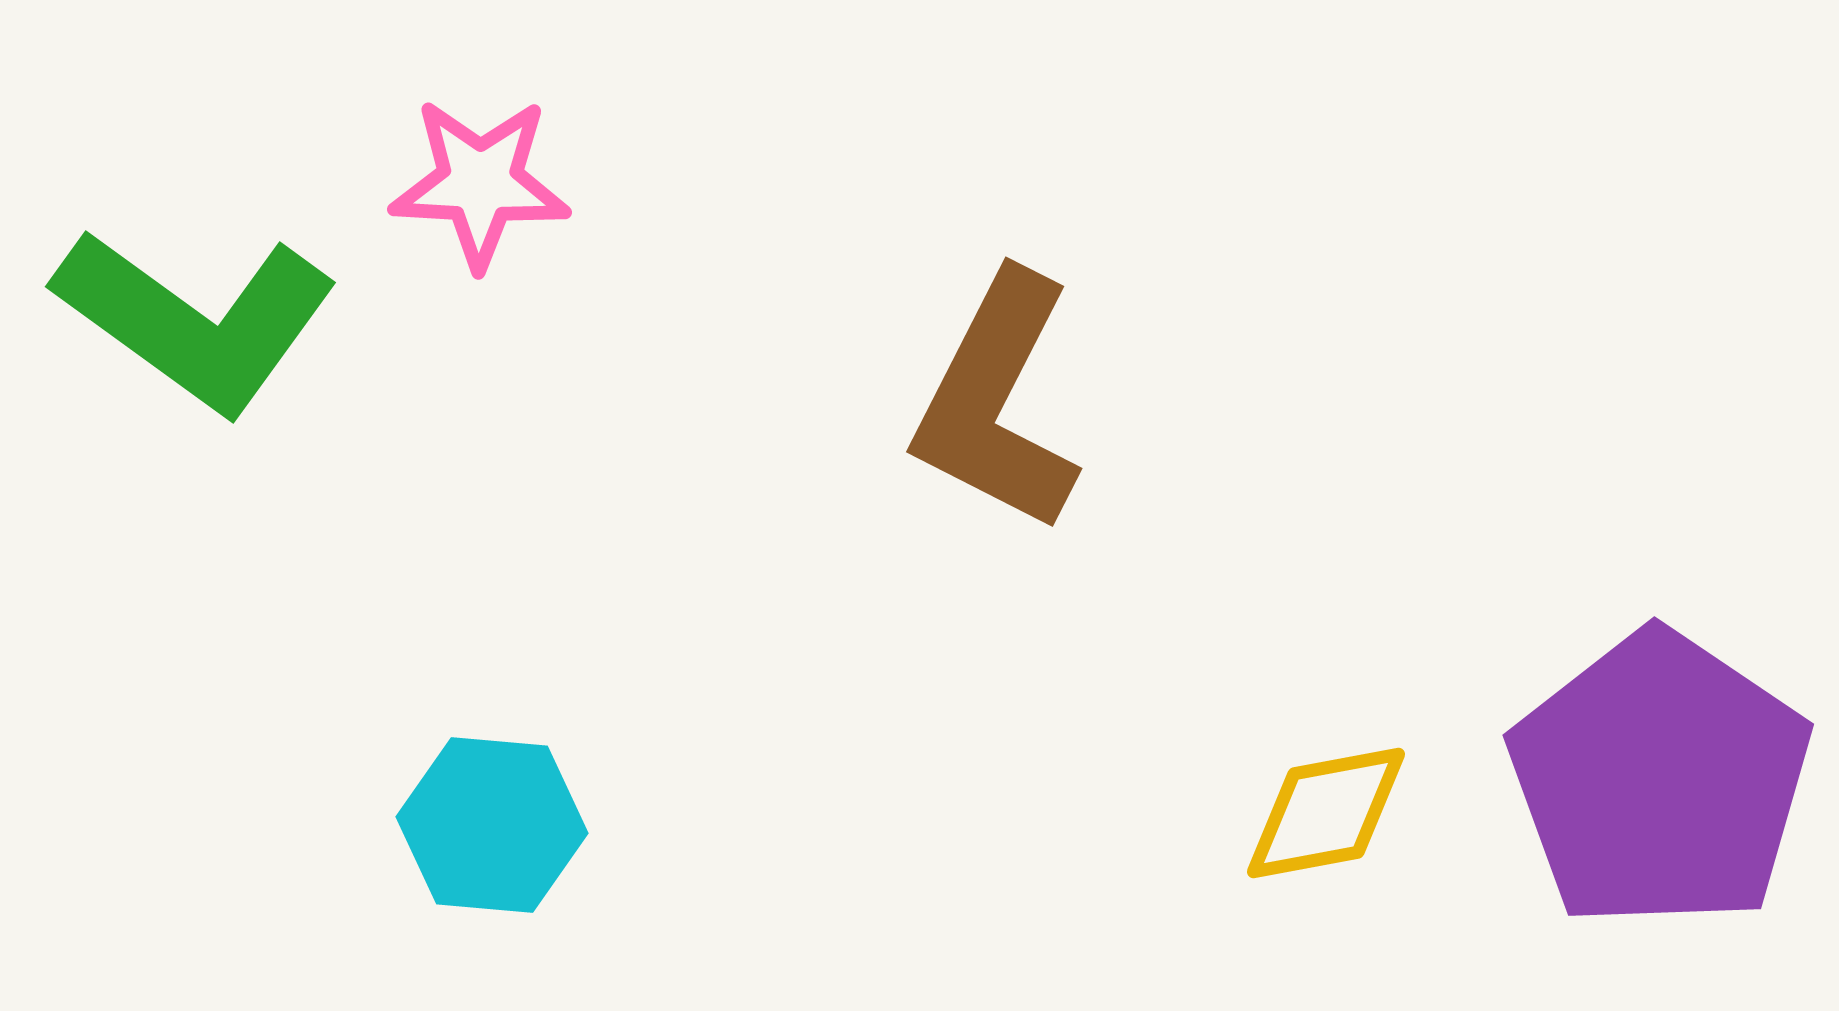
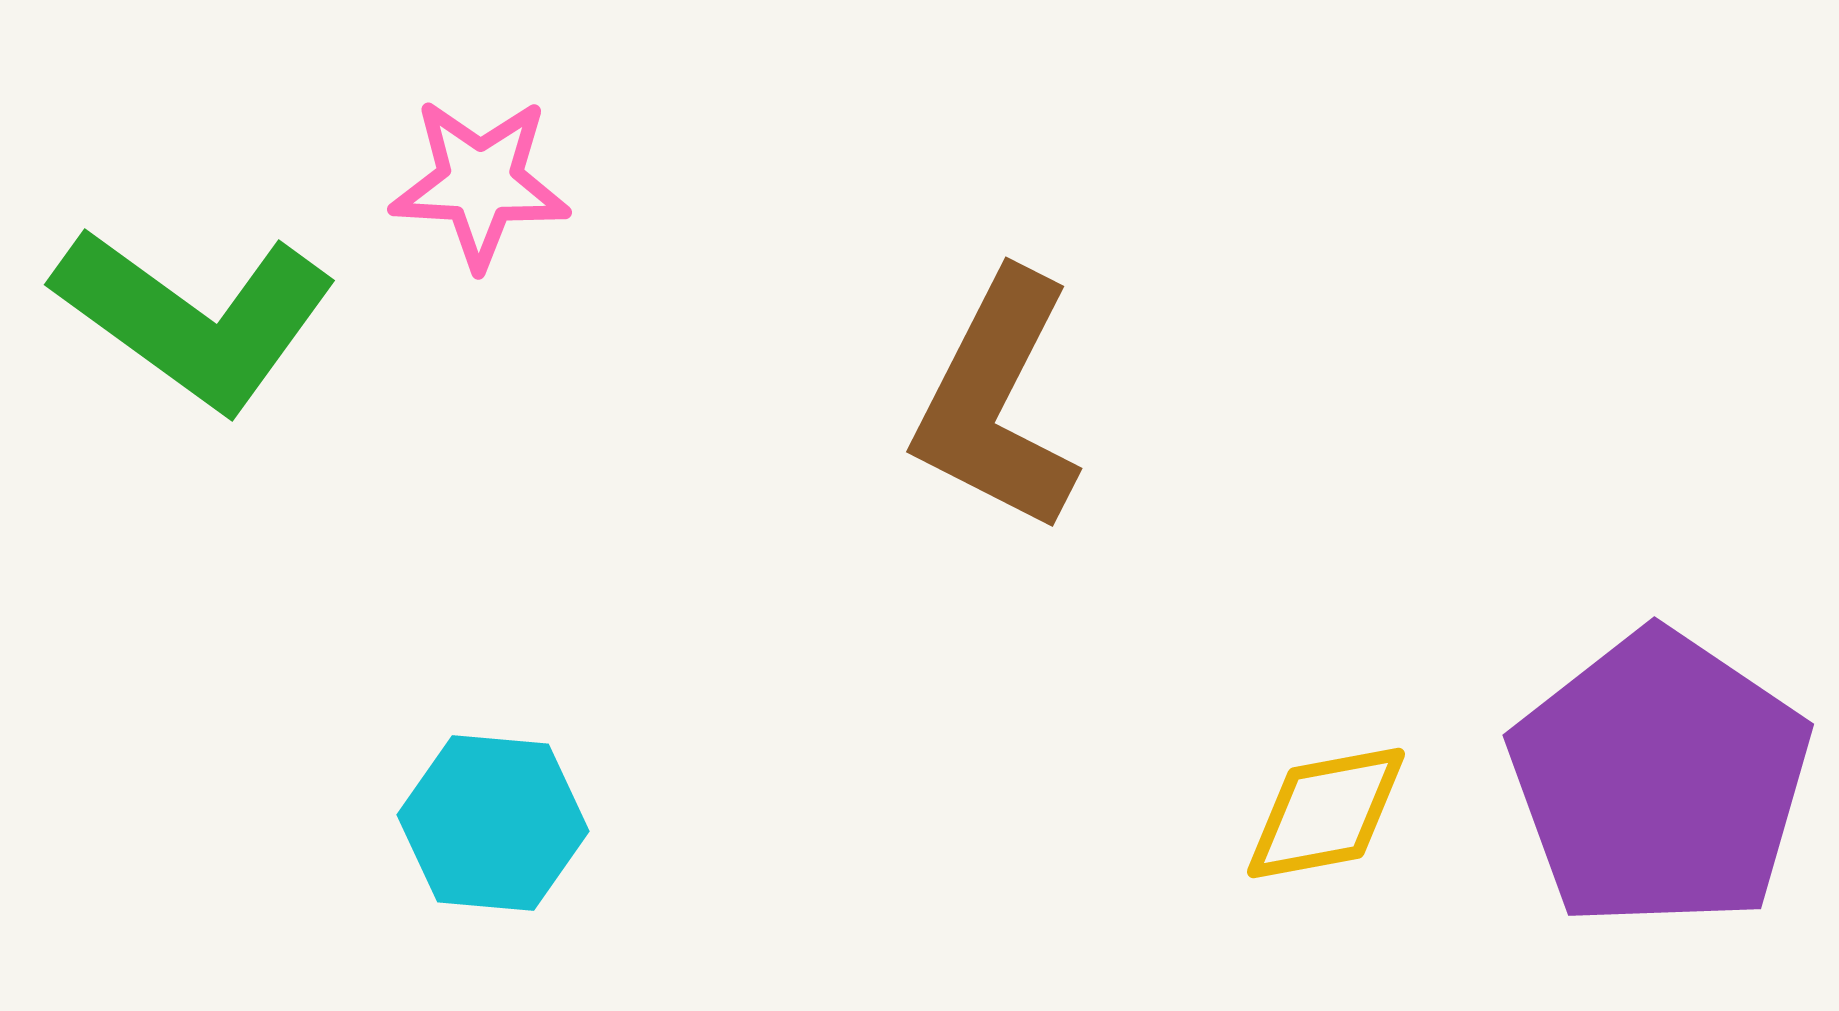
green L-shape: moved 1 px left, 2 px up
cyan hexagon: moved 1 px right, 2 px up
